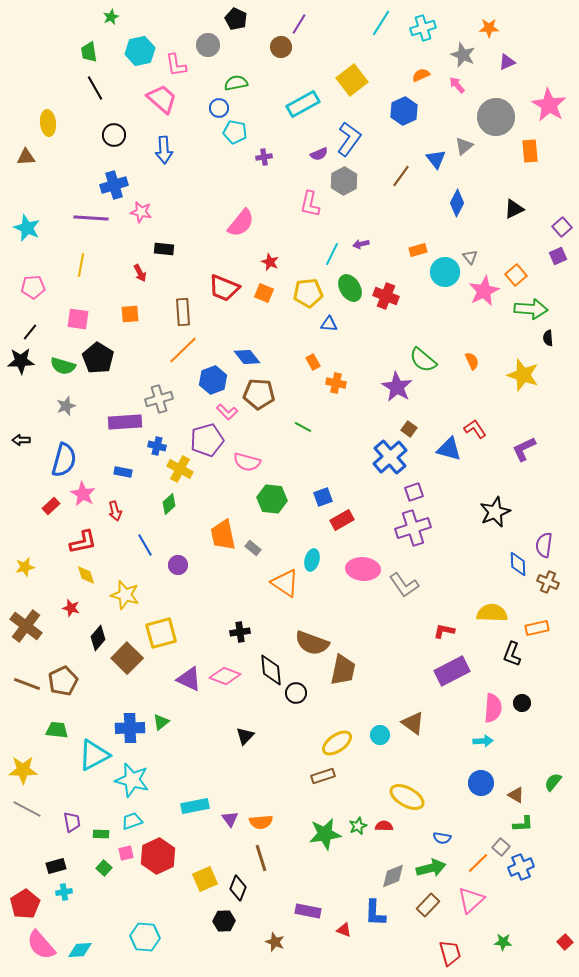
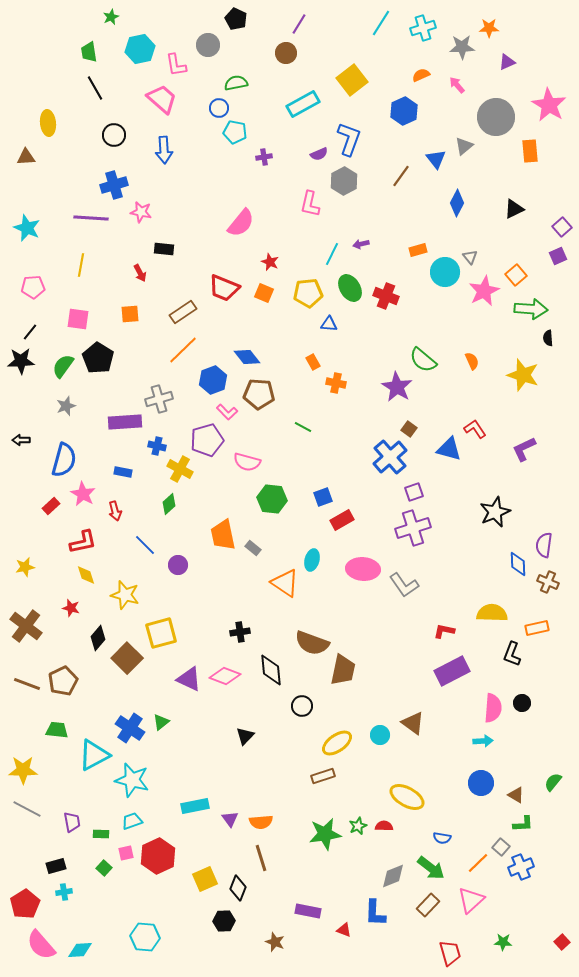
brown circle at (281, 47): moved 5 px right, 6 px down
cyan hexagon at (140, 51): moved 2 px up
gray star at (463, 55): moved 1 px left, 8 px up; rotated 25 degrees counterclockwise
blue L-shape at (349, 139): rotated 16 degrees counterclockwise
brown rectangle at (183, 312): rotated 60 degrees clockwise
green semicircle at (63, 366): rotated 110 degrees clockwise
blue line at (145, 545): rotated 15 degrees counterclockwise
black circle at (296, 693): moved 6 px right, 13 px down
blue cross at (130, 728): rotated 36 degrees clockwise
green arrow at (431, 868): rotated 52 degrees clockwise
red square at (565, 942): moved 3 px left
